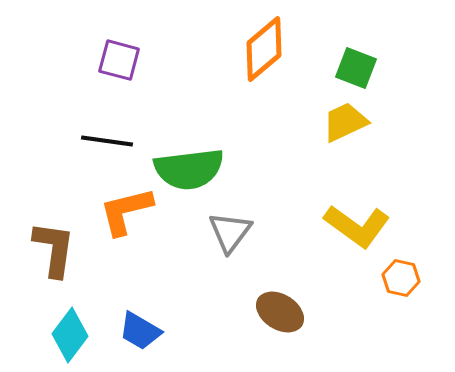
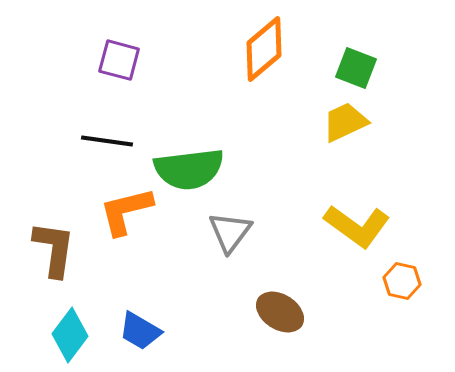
orange hexagon: moved 1 px right, 3 px down
